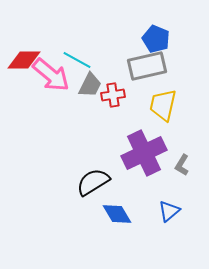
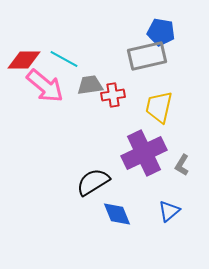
blue pentagon: moved 5 px right, 7 px up; rotated 12 degrees counterclockwise
cyan line: moved 13 px left, 1 px up
gray rectangle: moved 10 px up
pink arrow: moved 6 px left, 11 px down
gray trapezoid: rotated 124 degrees counterclockwise
yellow trapezoid: moved 4 px left, 2 px down
blue diamond: rotated 8 degrees clockwise
